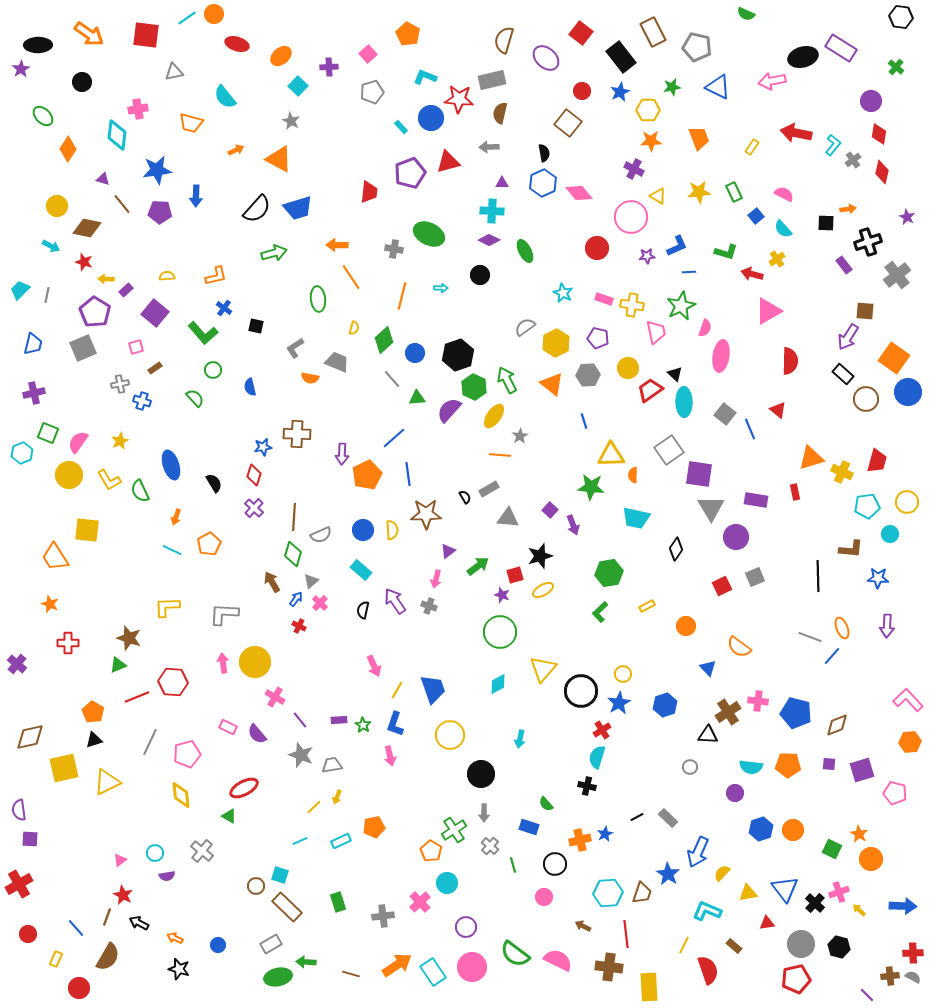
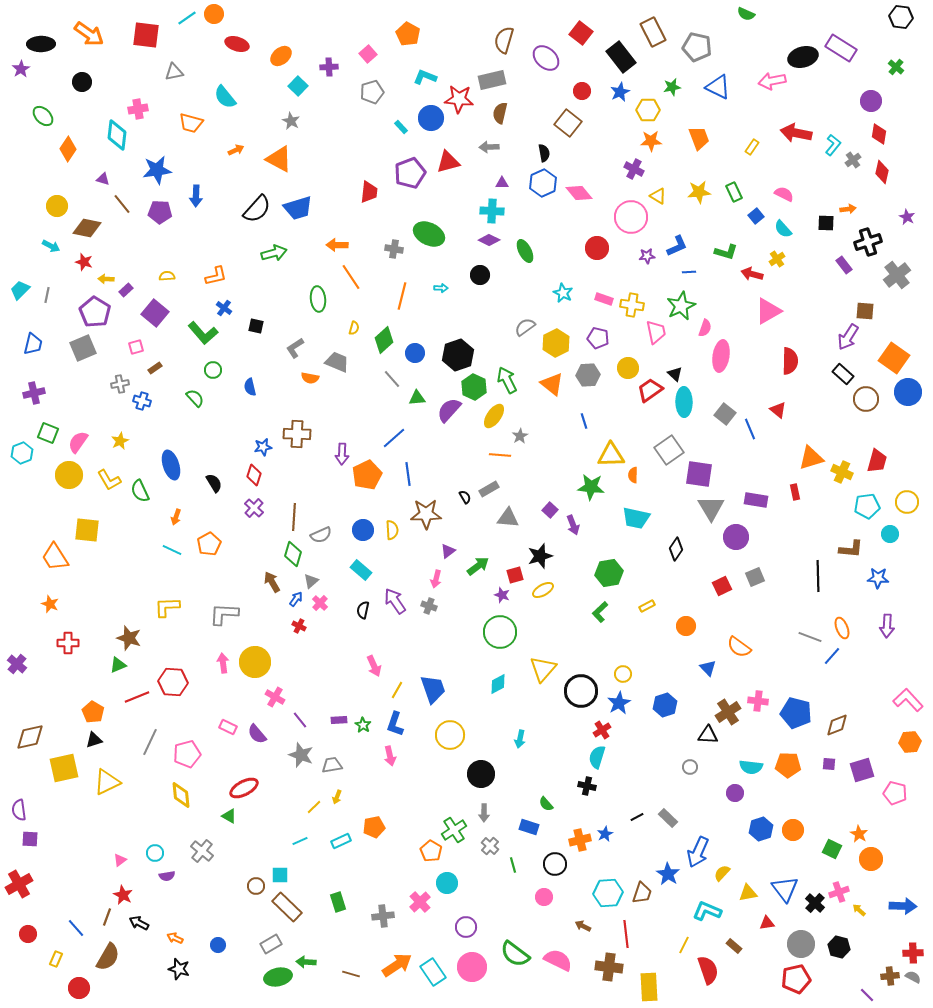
black ellipse at (38, 45): moved 3 px right, 1 px up
cyan square at (280, 875): rotated 18 degrees counterclockwise
